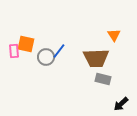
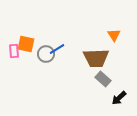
blue line: moved 2 px left, 2 px up; rotated 21 degrees clockwise
gray circle: moved 3 px up
gray rectangle: rotated 28 degrees clockwise
black arrow: moved 2 px left, 6 px up
